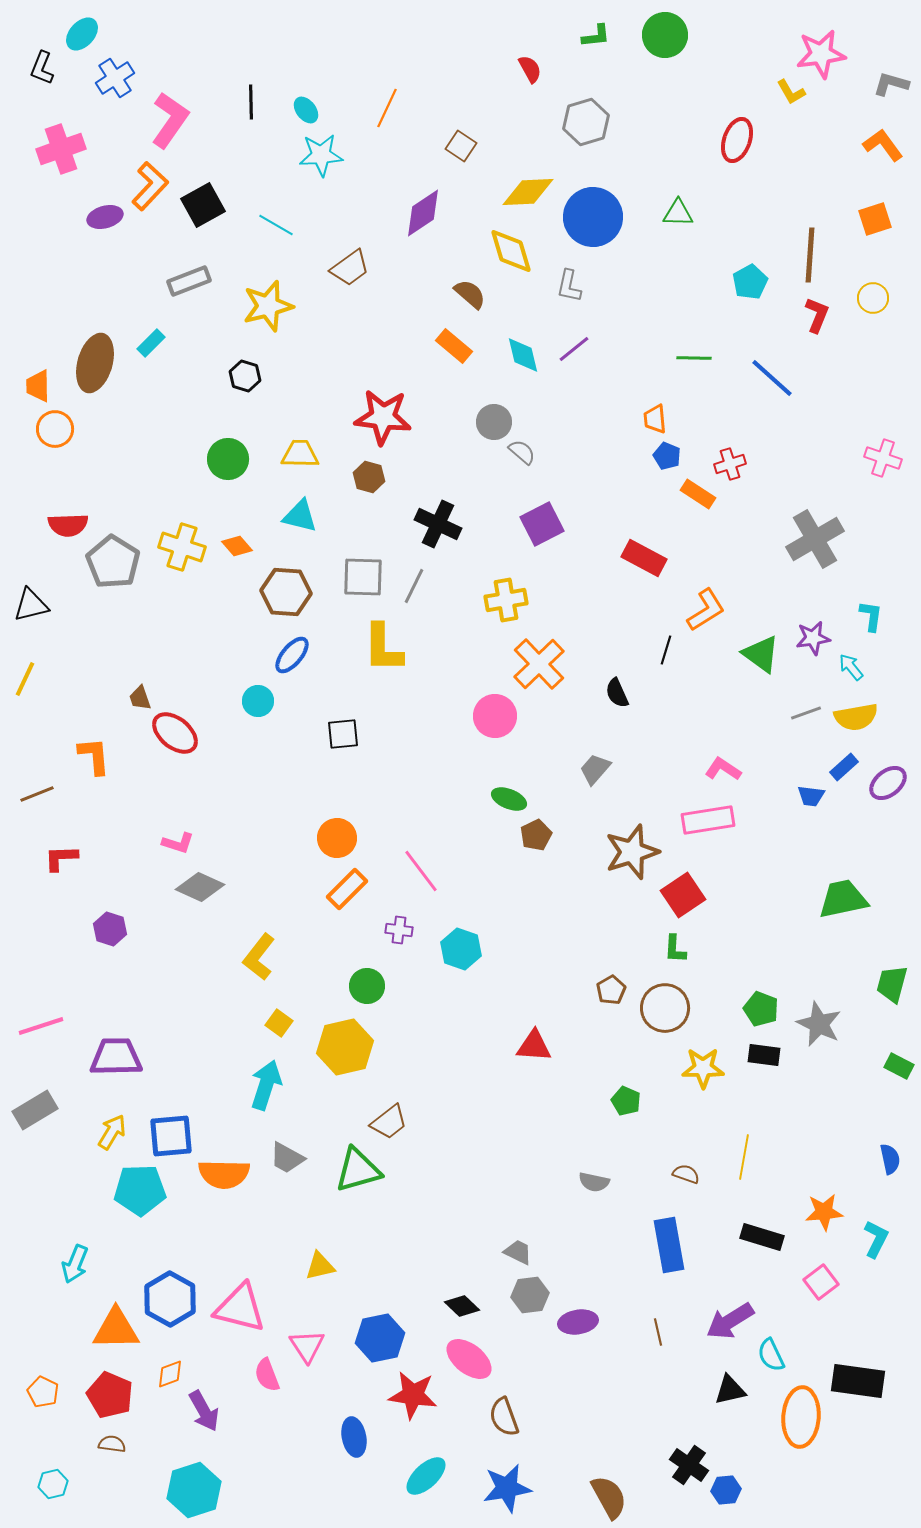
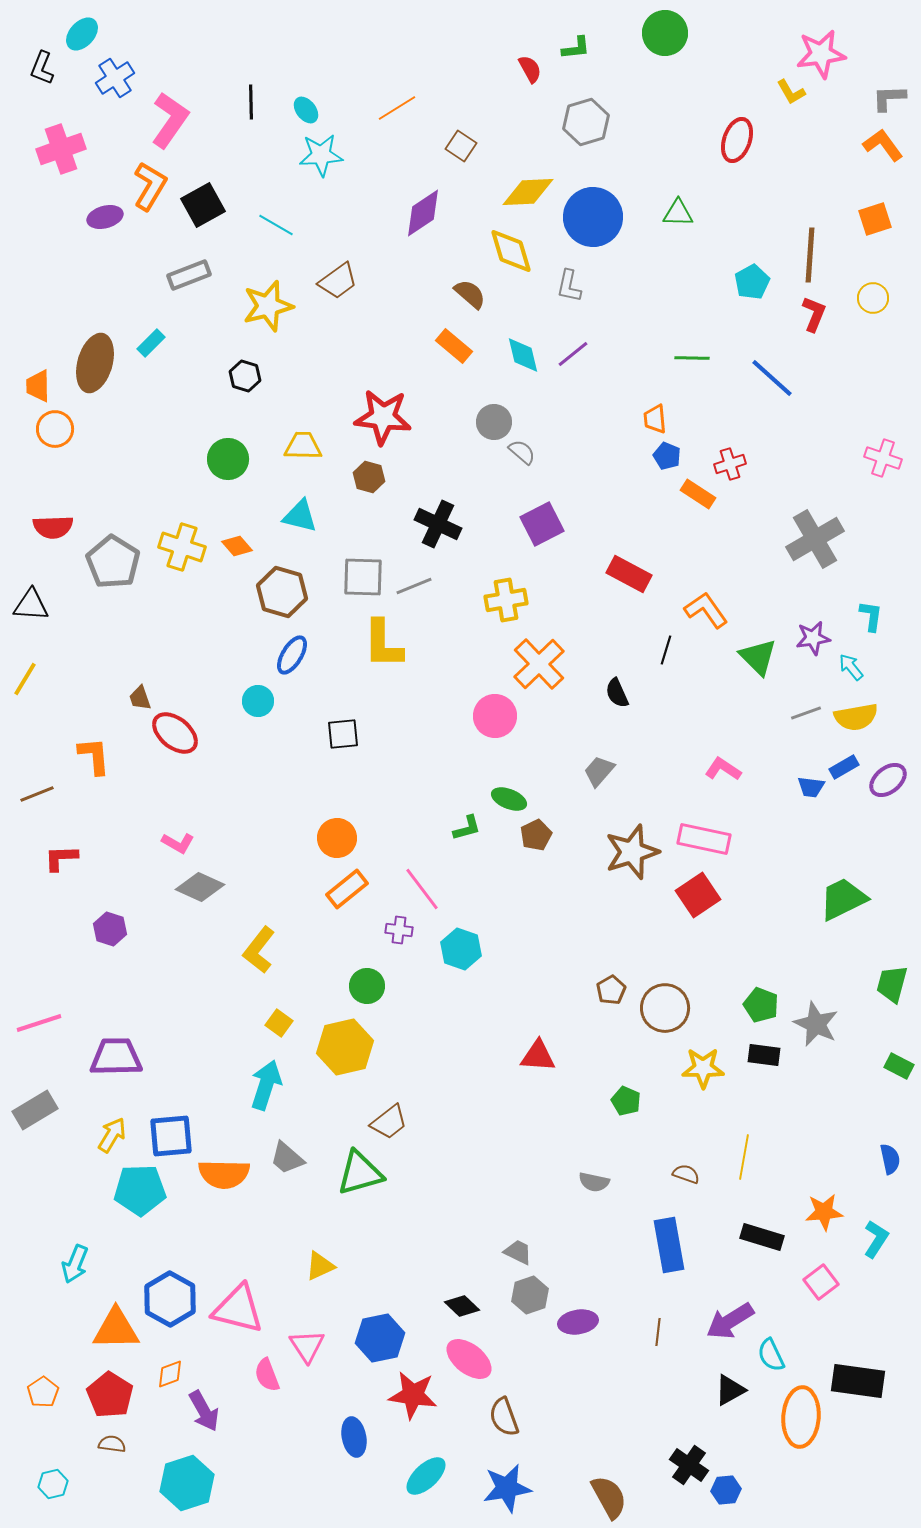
green circle at (665, 35): moved 2 px up
green L-shape at (596, 36): moved 20 px left, 12 px down
gray L-shape at (891, 84): moved 2 px left, 14 px down; rotated 18 degrees counterclockwise
orange line at (387, 108): moved 10 px right; rotated 33 degrees clockwise
orange L-shape at (150, 186): rotated 12 degrees counterclockwise
brown trapezoid at (350, 268): moved 12 px left, 13 px down
gray rectangle at (189, 281): moved 6 px up
cyan pentagon at (750, 282): moved 2 px right
red L-shape at (817, 315): moved 3 px left, 1 px up
purple line at (574, 349): moved 1 px left, 5 px down
green line at (694, 358): moved 2 px left
yellow trapezoid at (300, 454): moved 3 px right, 8 px up
red semicircle at (68, 525): moved 15 px left, 2 px down
red rectangle at (644, 558): moved 15 px left, 16 px down
gray line at (414, 586): rotated 42 degrees clockwise
brown hexagon at (286, 592): moved 4 px left; rotated 12 degrees clockwise
black triangle at (31, 605): rotated 18 degrees clockwise
orange L-shape at (706, 610): rotated 93 degrees counterclockwise
yellow L-shape at (383, 648): moved 4 px up
green triangle at (761, 654): moved 3 px left, 3 px down; rotated 9 degrees clockwise
blue ellipse at (292, 655): rotated 9 degrees counterclockwise
yellow line at (25, 679): rotated 6 degrees clockwise
blue rectangle at (844, 767): rotated 12 degrees clockwise
gray trapezoid at (595, 769): moved 4 px right, 2 px down
purple ellipse at (888, 783): moved 3 px up
blue trapezoid at (811, 796): moved 9 px up
pink rectangle at (708, 820): moved 4 px left, 19 px down; rotated 21 degrees clockwise
pink L-shape at (178, 843): rotated 12 degrees clockwise
pink line at (421, 871): moved 1 px right, 18 px down
orange rectangle at (347, 889): rotated 6 degrees clockwise
red square at (683, 895): moved 15 px right
green trapezoid at (843, 899): rotated 14 degrees counterclockwise
green L-shape at (675, 949): moved 208 px left, 121 px up; rotated 108 degrees counterclockwise
yellow L-shape at (259, 957): moved 7 px up
green pentagon at (761, 1009): moved 4 px up
gray star at (819, 1024): moved 3 px left
pink line at (41, 1026): moved 2 px left, 3 px up
red triangle at (534, 1046): moved 4 px right, 10 px down
yellow arrow at (112, 1132): moved 3 px down
gray trapezoid at (287, 1158): rotated 12 degrees clockwise
green triangle at (358, 1170): moved 2 px right, 3 px down
cyan L-shape at (876, 1239): rotated 6 degrees clockwise
yellow triangle at (320, 1266): rotated 12 degrees counterclockwise
gray hexagon at (530, 1295): rotated 12 degrees counterclockwise
pink triangle at (240, 1308): moved 2 px left, 1 px down
brown line at (658, 1332): rotated 20 degrees clockwise
black triangle at (730, 1390): rotated 16 degrees counterclockwise
orange pentagon at (43, 1392): rotated 12 degrees clockwise
red pentagon at (110, 1395): rotated 9 degrees clockwise
cyan hexagon at (194, 1490): moved 7 px left, 7 px up
